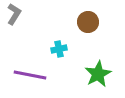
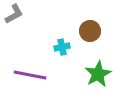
gray L-shape: rotated 30 degrees clockwise
brown circle: moved 2 px right, 9 px down
cyan cross: moved 3 px right, 2 px up
